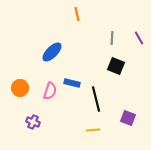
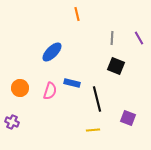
black line: moved 1 px right
purple cross: moved 21 px left
